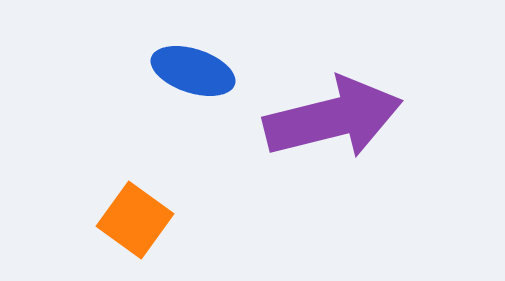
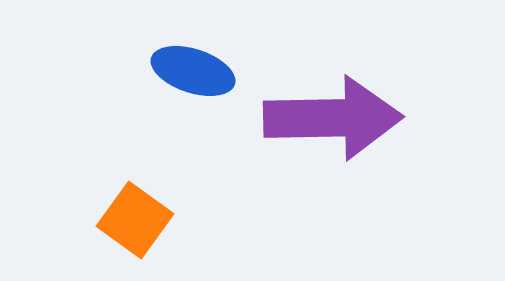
purple arrow: rotated 13 degrees clockwise
